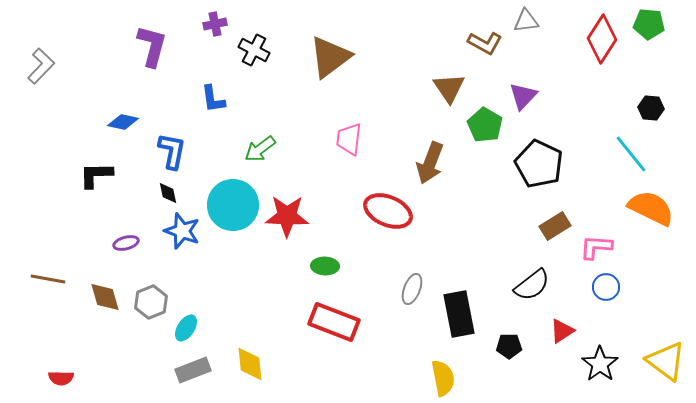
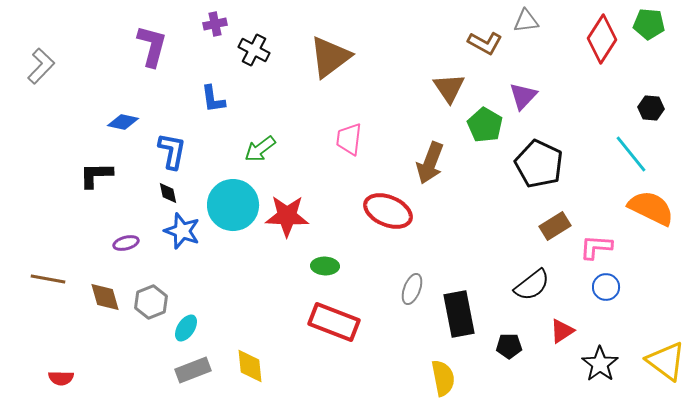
yellow diamond at (250, 364): moved 2 px down
